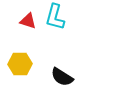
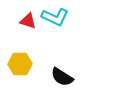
cyan L-shape: rotated 80 degrees counterclockwise
